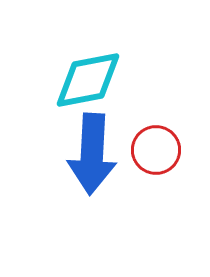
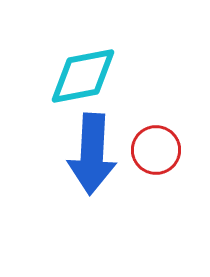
cyan diamond: moved 5 px left, 4 px up
